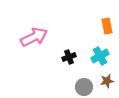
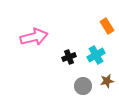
orange rectangle: rotated 21 degrees counterclockwise
pink arrow: rotated 12 degrees clockwise
cyan cross: moved 4 px left, 1 px up
gray circle: moved 1 px left, 1 px up
